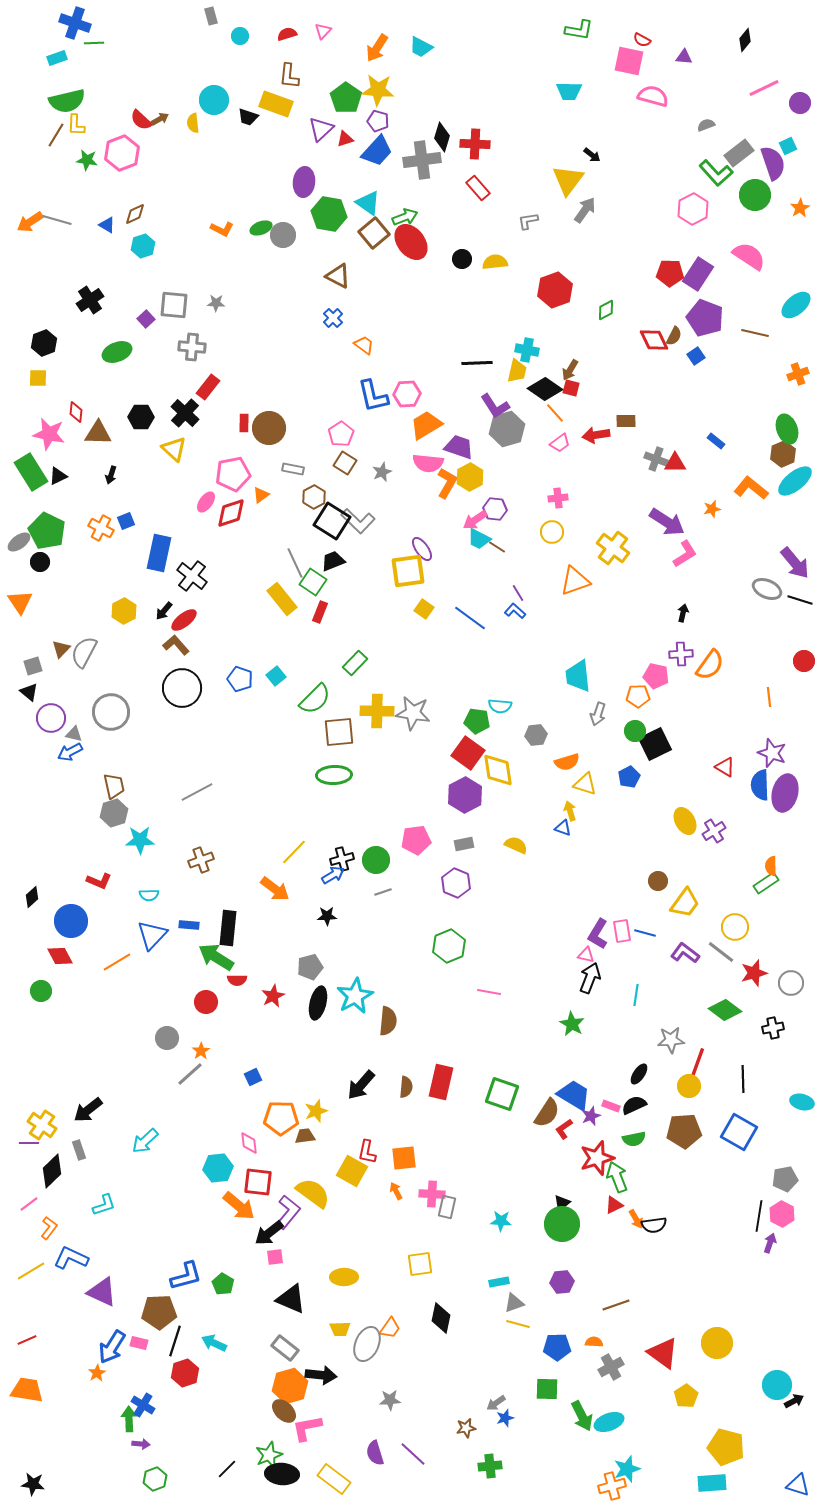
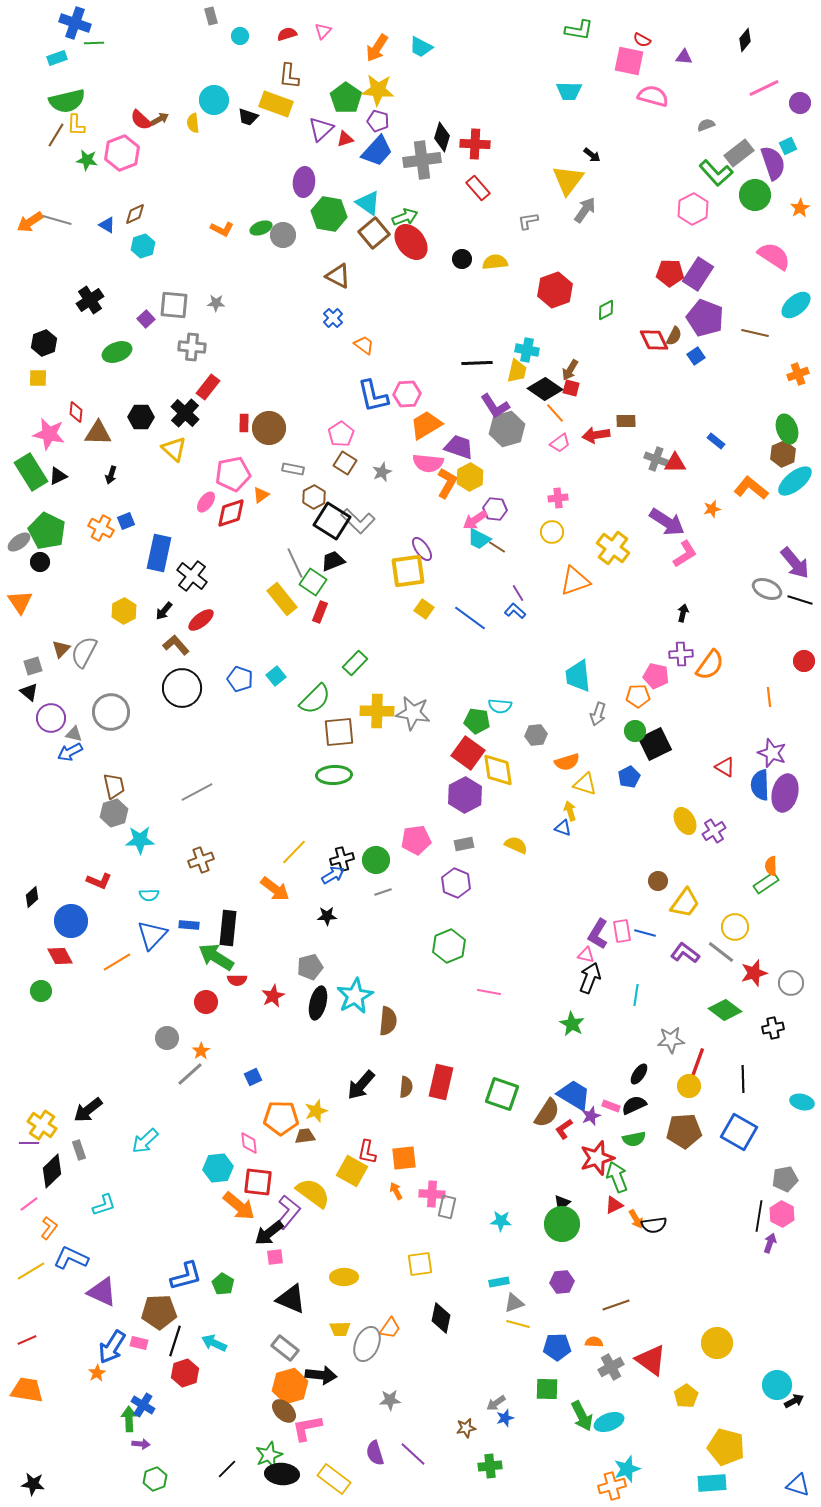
pink semicircle at (749, 256): moved 25 px right
red ellipse at (184, 620): moved 17 px right
red triangle at (663, 1353): moved 12 px left, 7 px down
